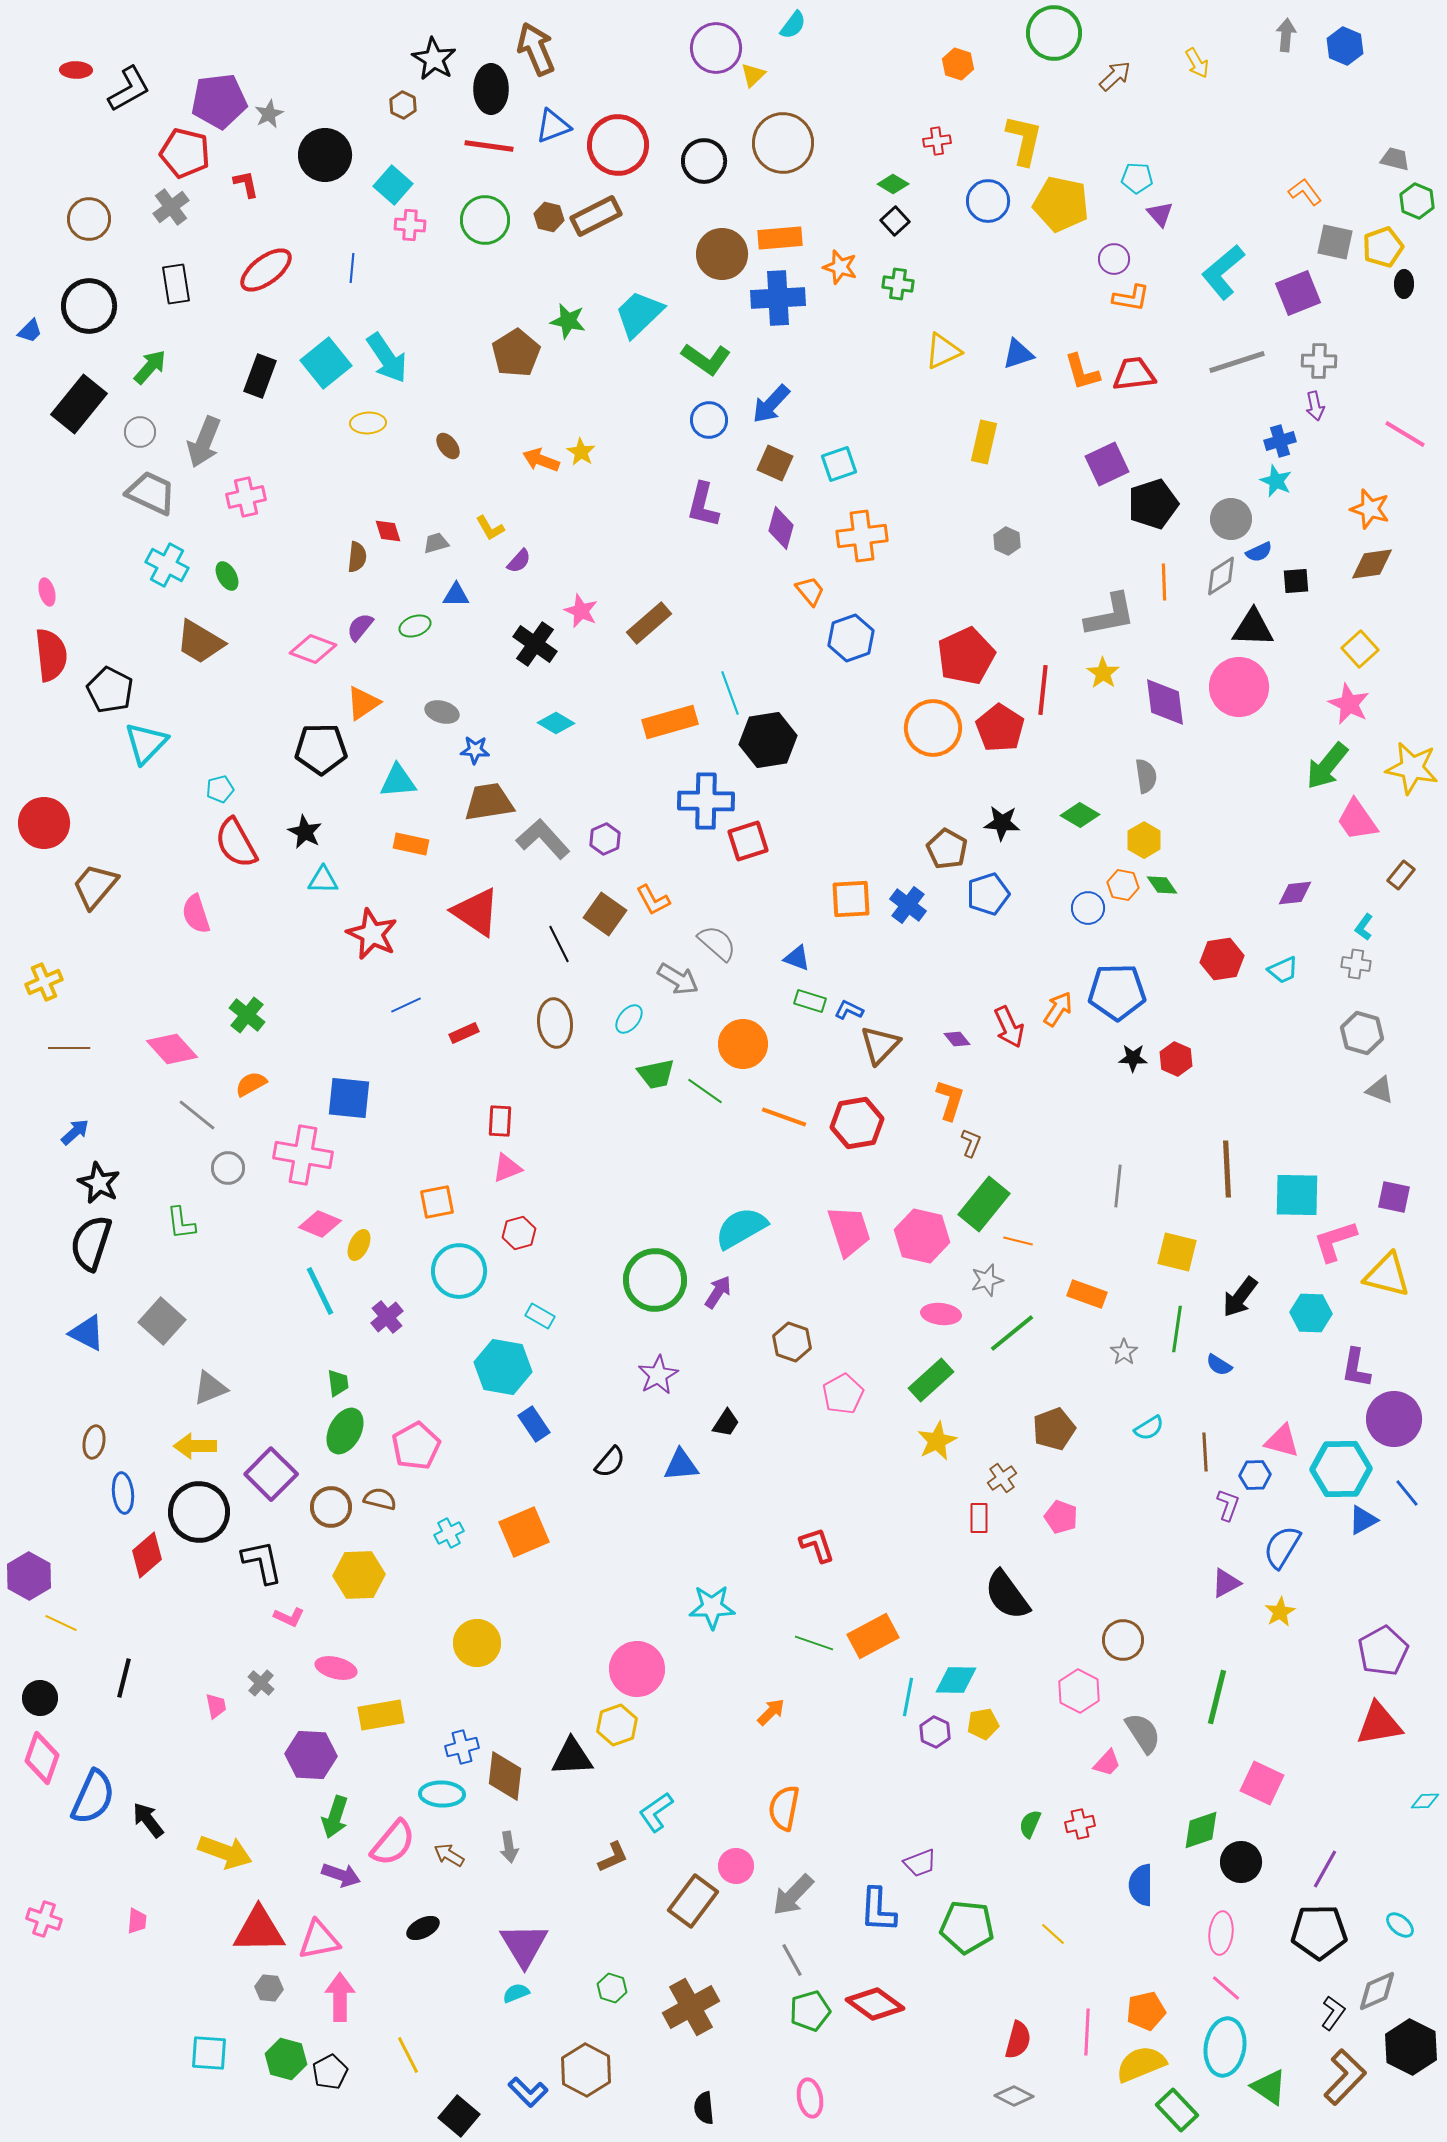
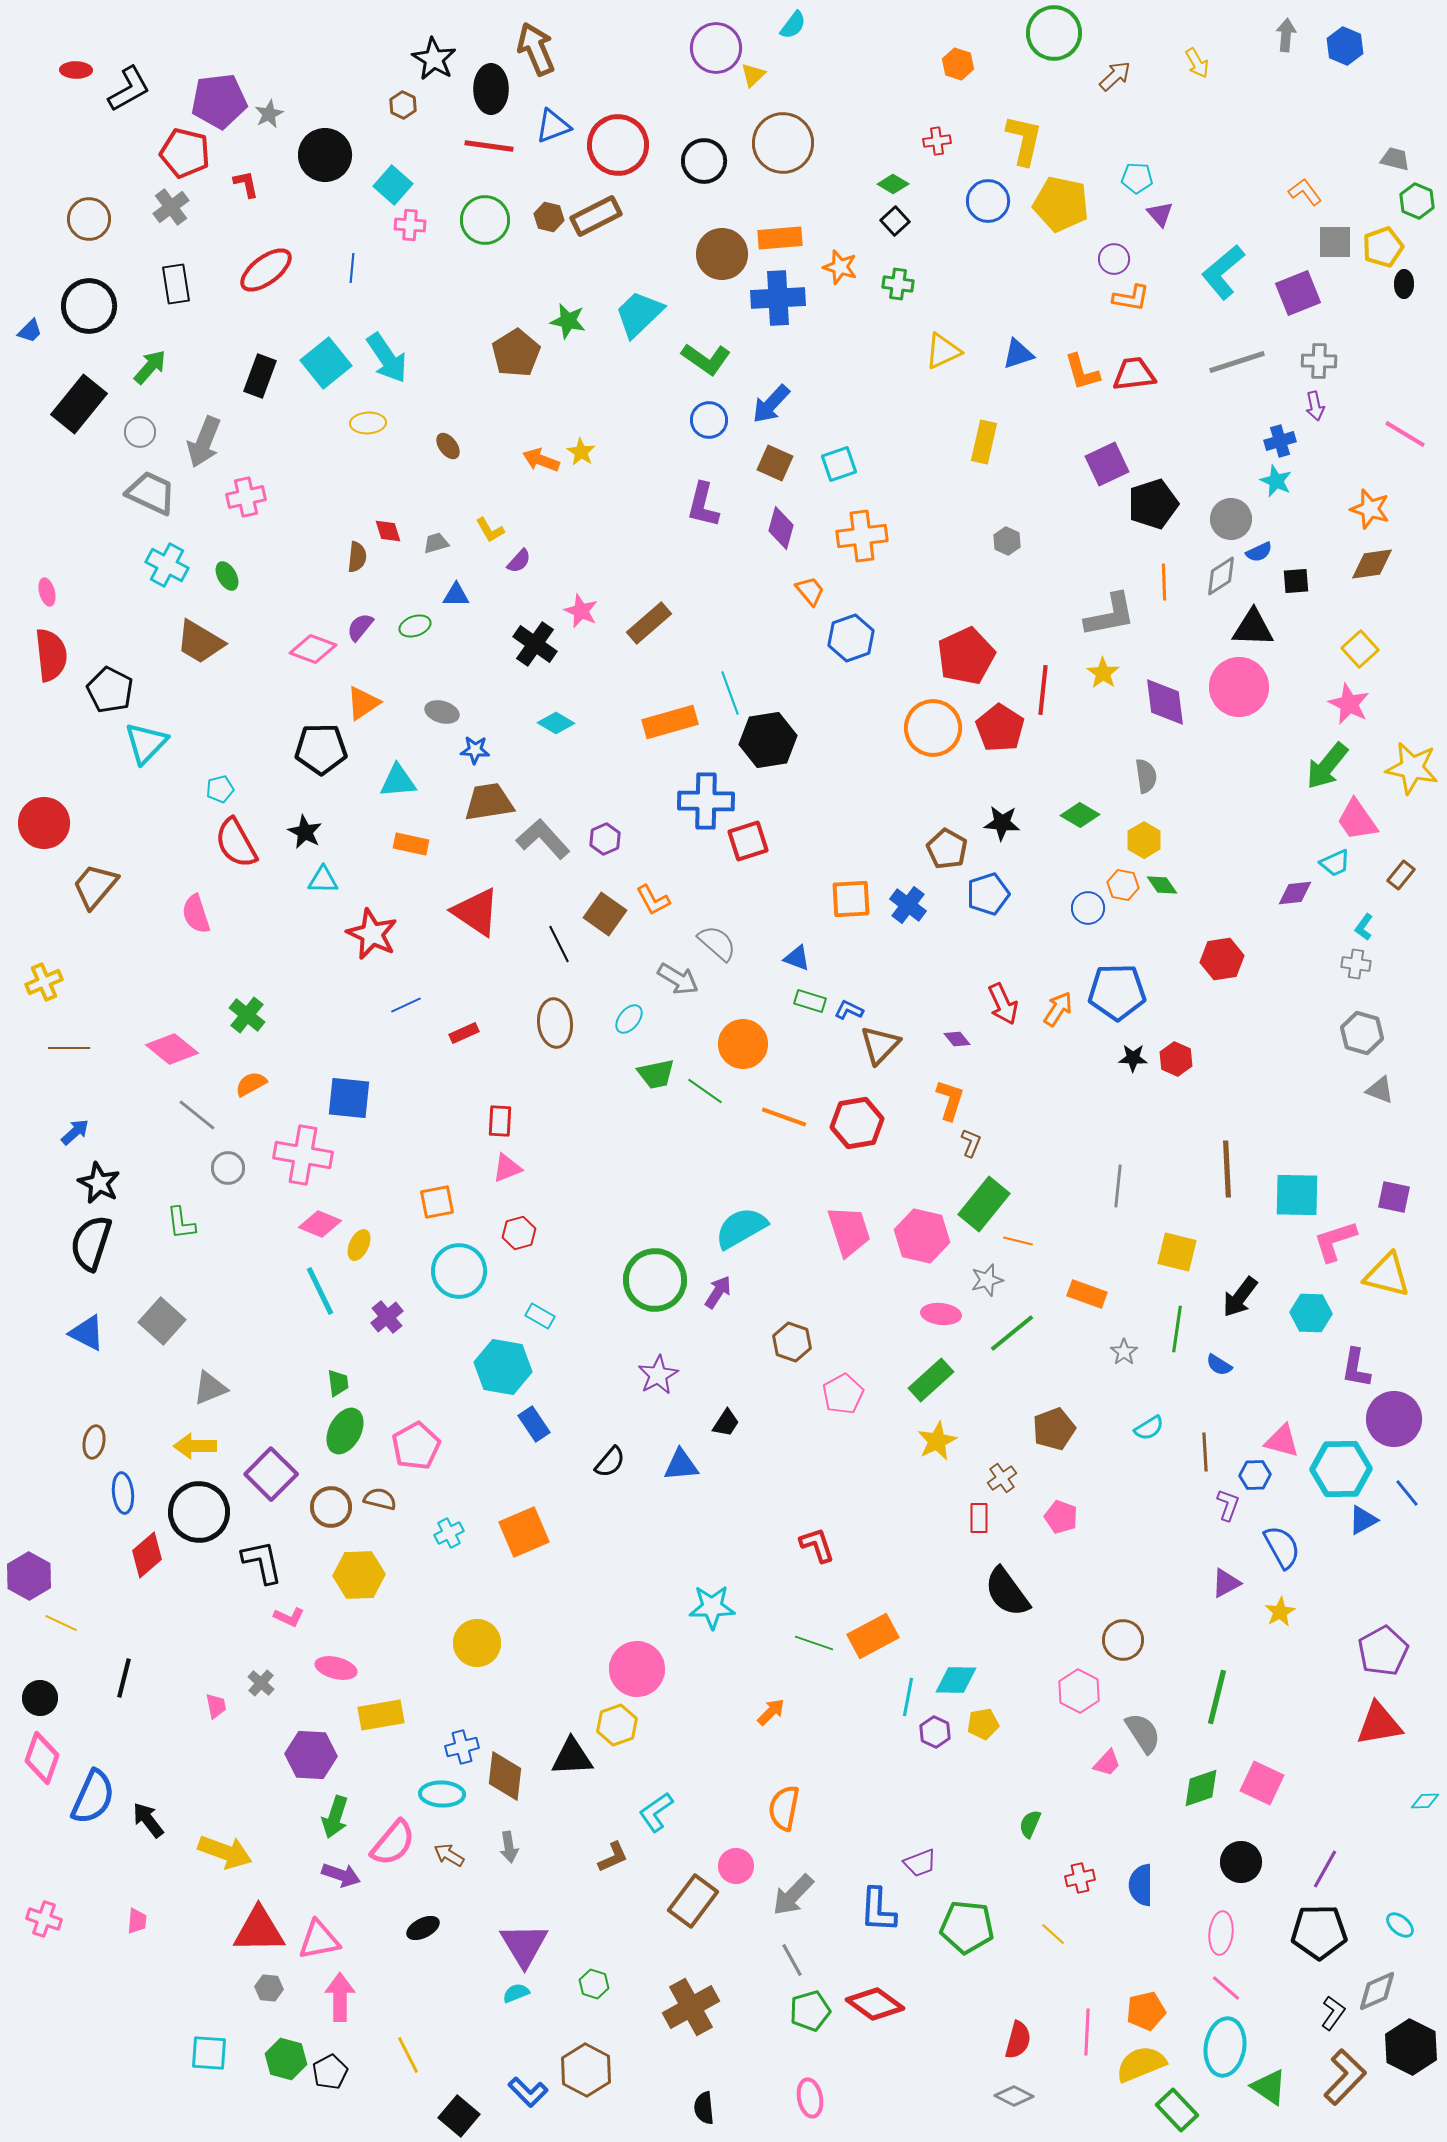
gray square at (1335, 242): rotated 12 degrees counterclockwise
yellow L-shape at (490, 528): moved 2 px down
cyan trapezoid at (1283, 970): moved 52 px right, 107 px up
red arrow at (1009, 1027): moved 6 px left, 23 px up
pink diamond at (172, 1049): rotated 9 degrees counterclockwise
blue semicircle at (1282, 1547): rotated 120 degrees clockwise
black semicircle at (1007, 1595): moved 3 px up
red cross at (1080, 1824): moved 54 px down
green diamond at (1201, 1830): moved 42 px up
green hexagon at (612, 1988): moved 18 px left, 4 px up
